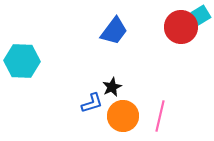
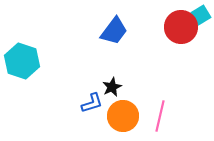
cyan hexagon: rotated 16 degrees clockwise
